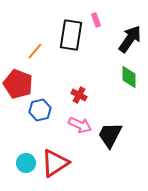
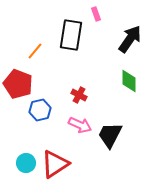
pink rectangle: moved 6 px up
green diamond: moved 4 px down
red triangle: moved 1 px down
